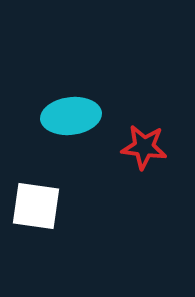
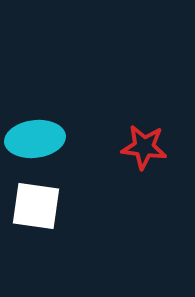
cyan ellipse: moved 36 px left, 23 px down
